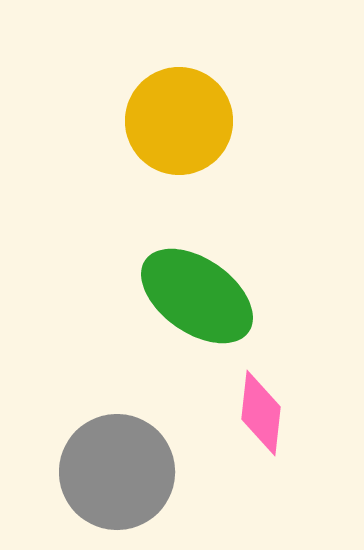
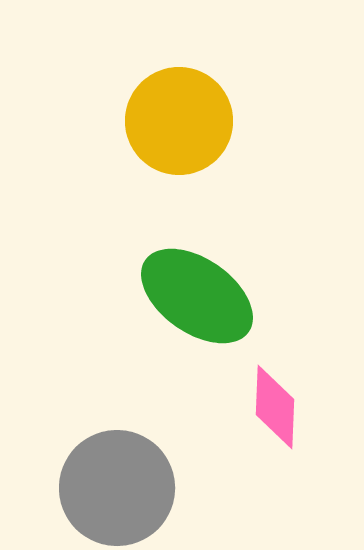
pink diamond: moved 14 px right, 6 px up; rotated 4 degrees counterclockwise
gray circle: moved 16 px down
